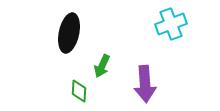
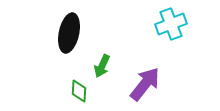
purple arrow: rotated 138 degrees counterclockwise
